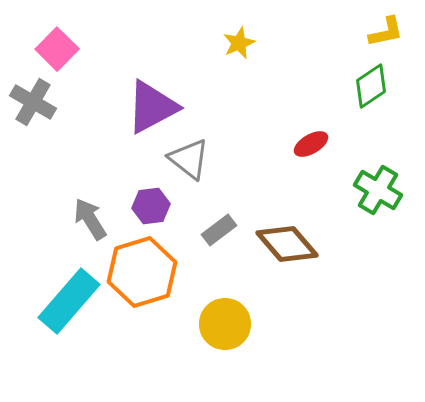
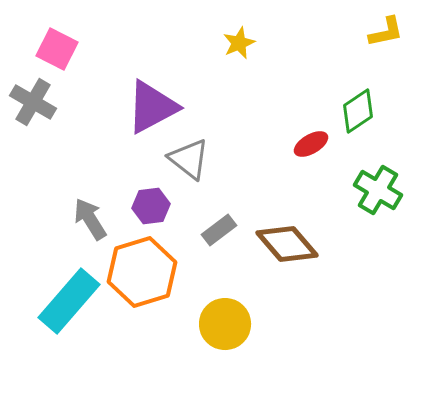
pink square: rotated 18 degrees counterclockwise
green diamond: moved 13 px left, 25 px down
